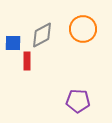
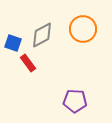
blue square: rotated 18 degrees clockwise
red rectangle: moved 1 px right, 2 px down; rotated 36 degrees counterclockwise
purple pentagon: moved 3 px left
